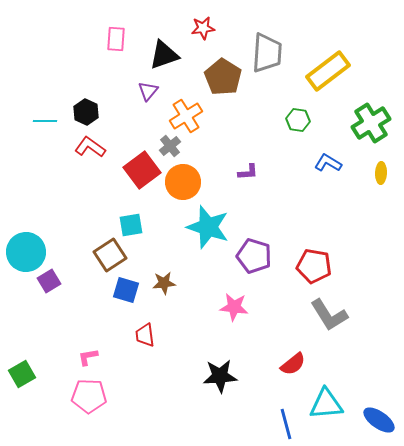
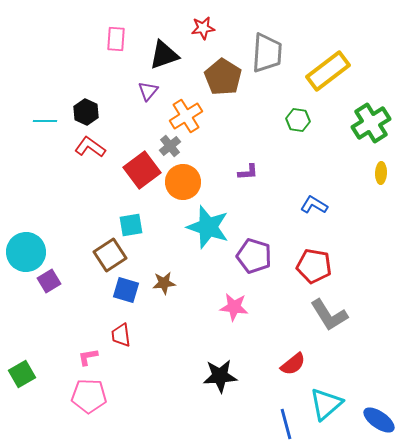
blue L-shape: moved 14 px left, 42 px down
red trapezoid: moved 24 px left
cyan triangle: rotated 36 degrees counterclockwise
